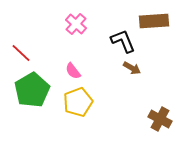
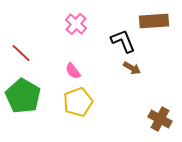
green pentagon: moved 9 px left, 6 px down; rotated 12 degrees counterclockwise
